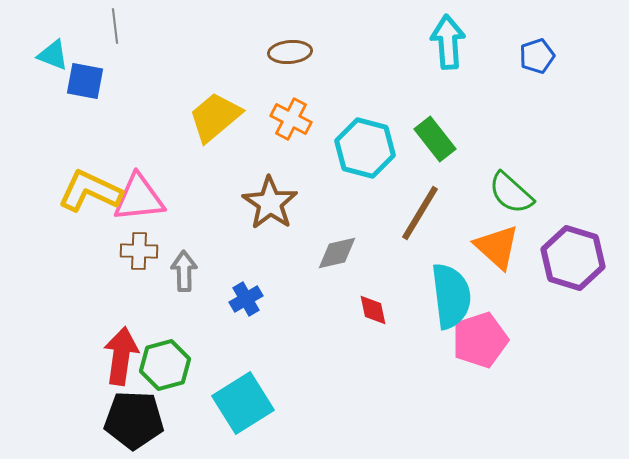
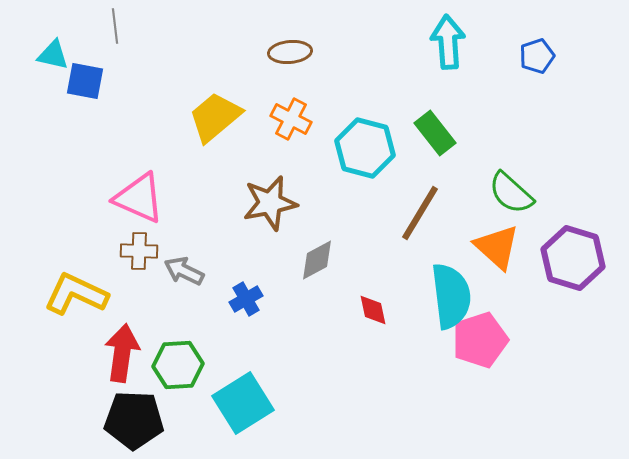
cyan triangle: rotated 8 degrees counterclockwise
green rectangle: moved 6 px up
yellow L-shape: moved 14 px left, 103 px down
pink triangle: rotated 30 degrees clockwise
brown star: rotated 26 degrees clockwise
gray diamond: moved 20 px left, 7 px down; rotated 15 degrees counterclockwise
gray arrow: rotated 63 degrees counterclockwise
red arrow: moved 1 px right, 3 px up
green hexagon: moved 13 px right; rotated 12 degrees clockwise
